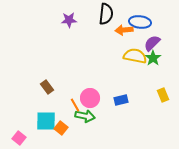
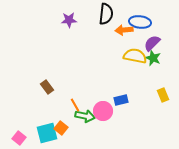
green star: rotated 14 degrees counterclockwise
pink circle: moved 13 px right, 13 px down
cyan square: moved 1 px right, 12 px down; rotated 15 degrees counterclockwise
